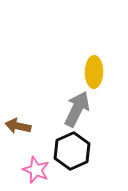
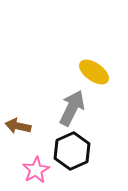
yellow ellipse: rotated 56 degrees counterclockwise
gray arrow: moved 5 px left, 1 px up
pink star: rotated 20 degrees clockwise
